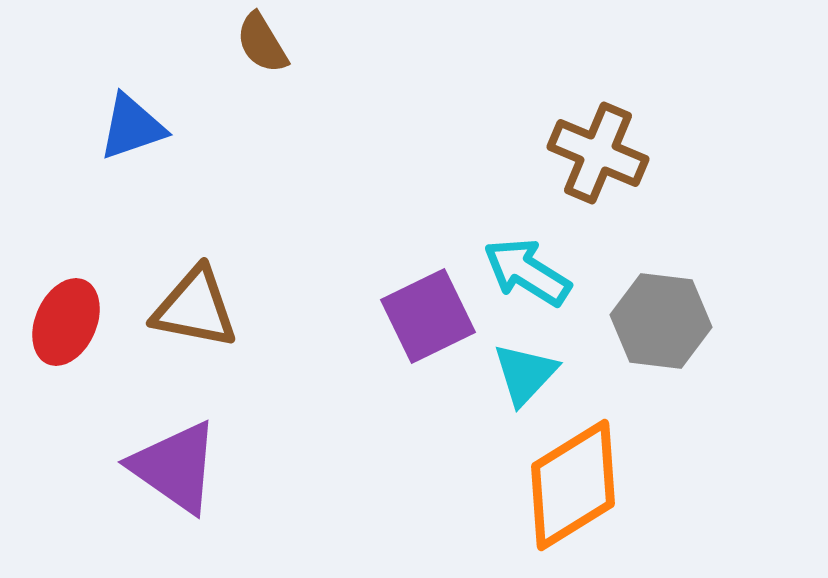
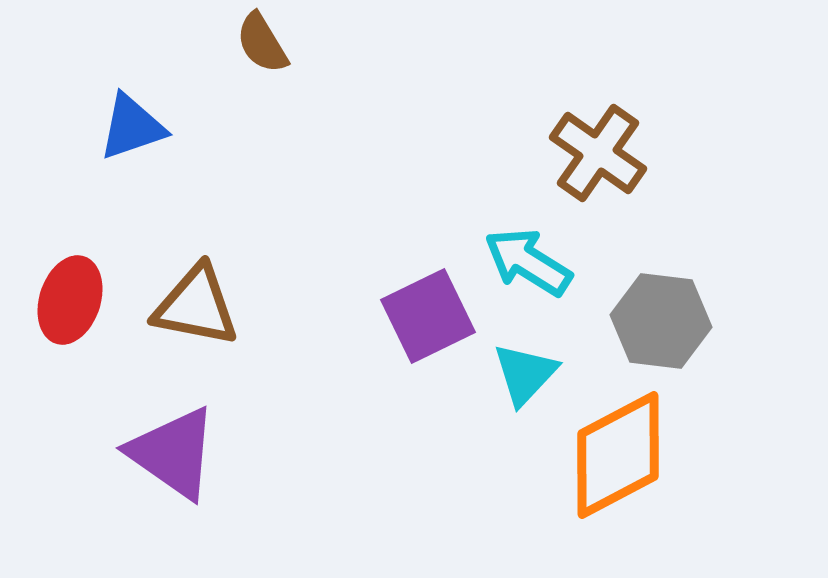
brown cross: rotated 12 degrees clockwise
cyan arrow: moved 1 px right, 10 px up
brown triangle: moved 1 px right, 2 px up
red ellipse: moved 4 px right, 22 px up; rotated 6 degrees counterclockwise
purple triangle: moved 2 px left, 14 px up
orange diamond: moved 45 px right, 30 px up; rotated 4 degrees clockwise
